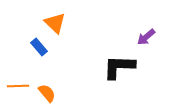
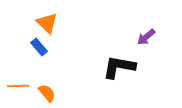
orange triangle: moved 8 px left
black L-shape: rotated 8 degrees clockwise
